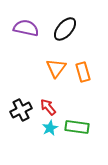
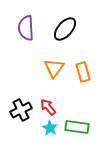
purple semicircle: rotated 105 degrees counterclockwise
orange triangle: moved 2 px left
cyan star: rotated 14 degrees counterclockwise
